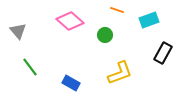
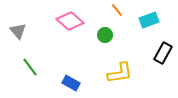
orange line: rotated 32 degrees clockwise
yellow L-shape: rotated 12 degrees clockwise
